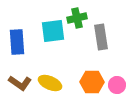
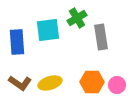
green cross: rotated 18 degrees counterclockwise
cyan square: moved 5 px left, 1 px up
yellow ellipse: rotated 40 degrees counterclockwise
